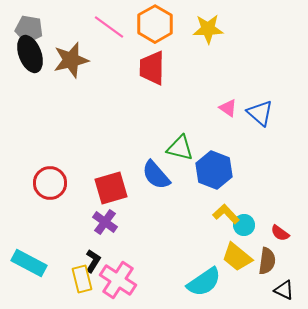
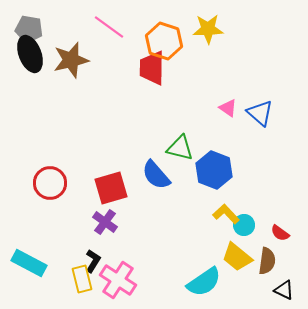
orange hexagon: moved 9 px right, 17 px down; rotated 12 degrees counterclockwise
